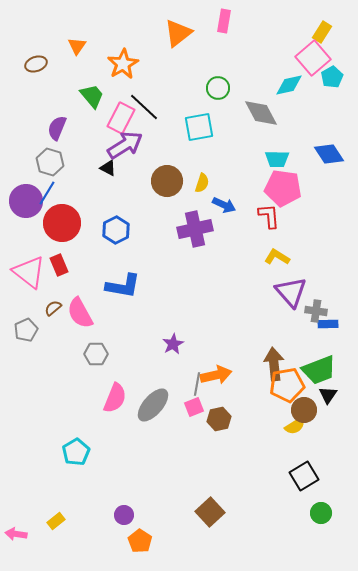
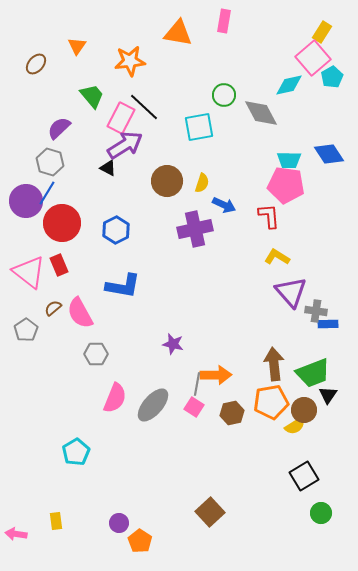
orange triangle at (178, 33): rotated 48 degrees clockwise
brown ellipse at (36, 64): rotated 30 degrees counterclockwise
orange star at (123, 64): moved 7 px right, 3 px up; rotated 24 degrees clockwise
green circle at (218, 88): moved 6 px right, 7 px down
purple semicircle at (57, 128): moved 2 px right; rotated 25 degrees clockwise
cyan trapezoid at (277, 159): moved 12 px right, 1 px down
pink pentagon at (283, 188): moved 3 px right, 3 px up
gray pentagon at (26, 330): rotated 10 degrees counterclockwise
purple star at (173, 344): rotated 30 degrees counterclockwise
green trapezoid at (319, 370): moved 6 px left, 3 px down
orange arrow at (216, 375): rotated 12 degrees clockwise
orange pentagon at (287, 385): moved 16 px left, 17 px down
pink square at (194, 407): rotated 36 degrees counterclockwise
brown hexagon at (219, 419): moved 13 px right, 6 px up
purple circle at (124, 515): moved 5 px left, 8 px down
yellow rectangle at (56, 521): rotated 60 degrees counterclockwise
